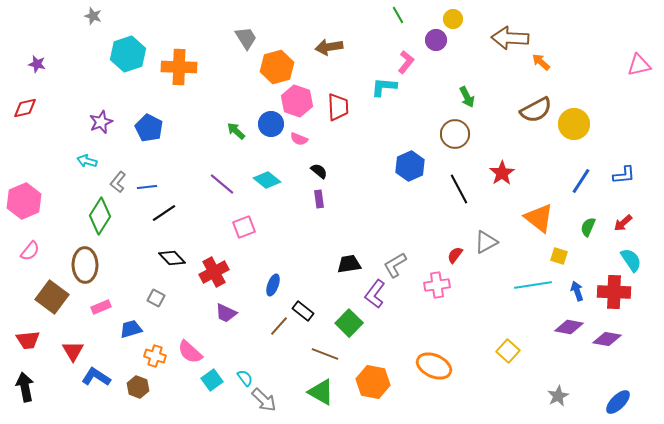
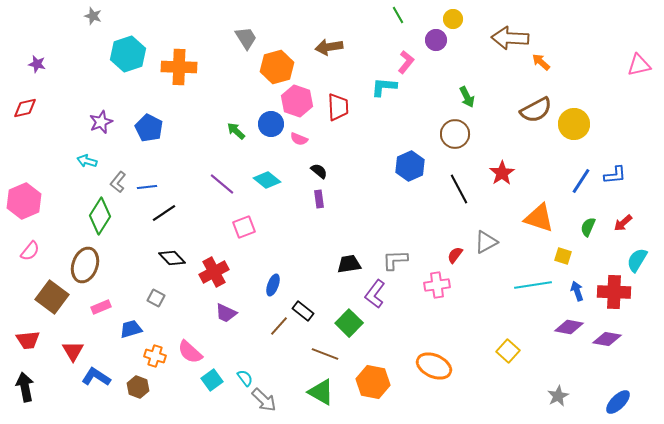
blue L-shape at (624, 175): moved 9 px left
orange triangle at (539, 218): rotated 20 degrees counterclockwise
yellow square at (559, 256): moved 4 px right
cyan semicircle at (631, 260): moved 6 px right; rotated 115 degrees counterclockwise
brown ellipse at (85, 265): rotated 20 degrees clockwise
gray L-shape at (395, 265): moved 5 px up; rotated 28 degrees clockwise
